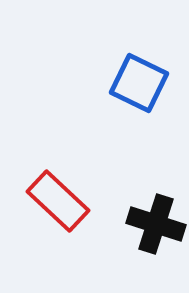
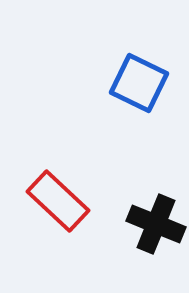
black cross: rotated 4 degrees clockwise
